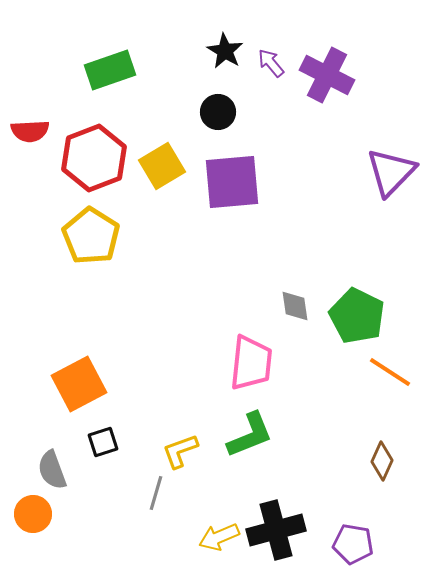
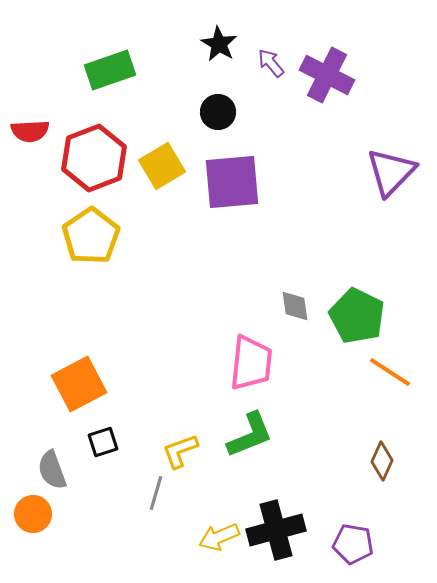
black star: moved 6 px left, 7 px up
yellow pentagon: rotated 6 degrees clockwise
